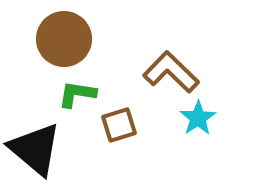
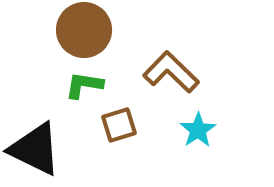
brown circle: moved 20 px right, 9 px up
green L-shape: moved 7 px right, 9 px up
cyan star: moved 12 px down
black triangle: rotated 14 degrees counterclockwise
